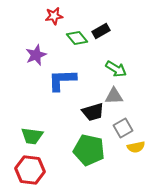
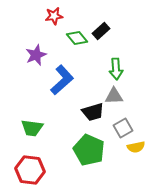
black rectangle: rotated 12 degrees counterclockwise
green arrow: rotated 55 degrees clockwise
blue L-shape: rotated 140 degrees clockwise
green trapezoid: moved 8 px up
green pentagon: rotated 12 degrees clockwise
